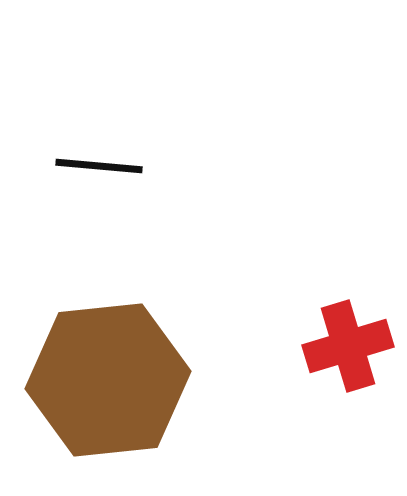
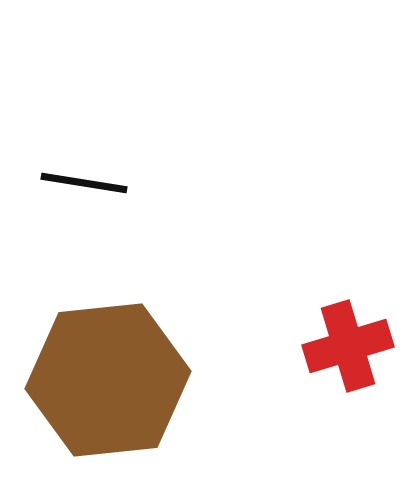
black line: moved 15 px left, 17 px down; rotated 4 degrees clockwise
